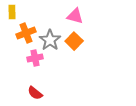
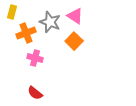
yellow rectangle: rotated 16 degrees clockwise
pink triangle: rotated 18 degrees clockwise
gray star: moved 18 px up; rotated 15 degrees counterclockwise
pink cross: rotated 28 degrees clockwise
